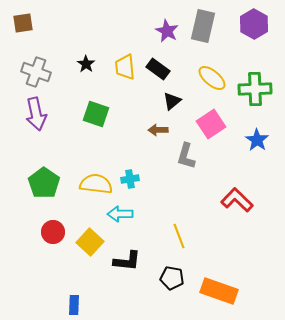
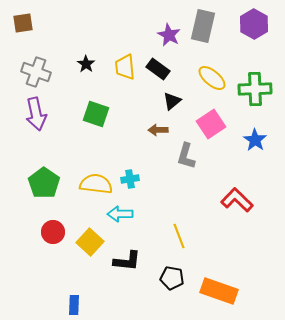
purple star: moved 2 px right, 4 px down
blue star: moved 2 px left
